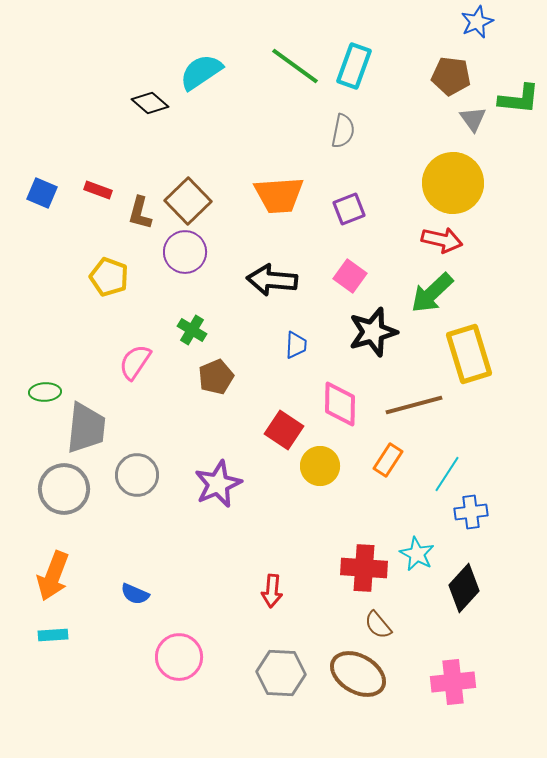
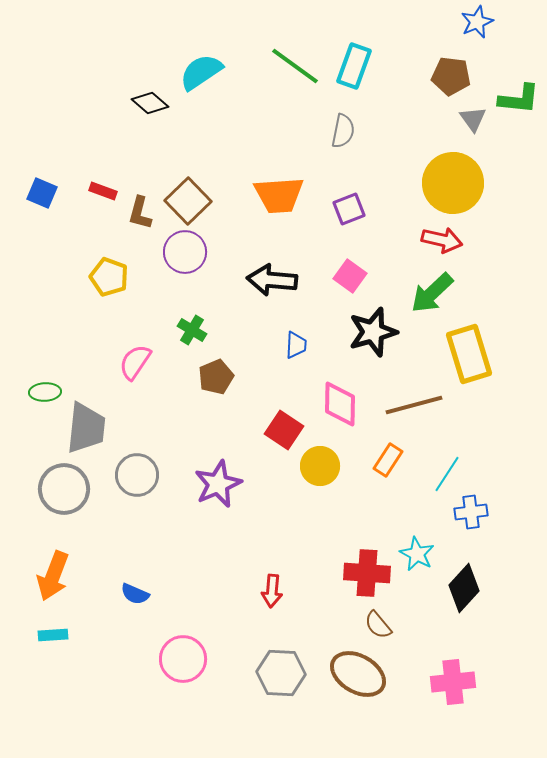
red rectangle at (98, 190): moved 5 px right, 1 px down
red cross at (364, 568): moved 3 px right, 5 px down
pink circle at (179, 657): moved 4 px right, 2 px down
